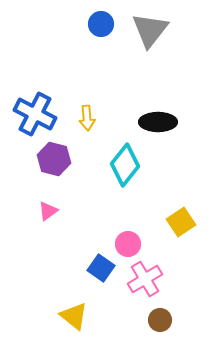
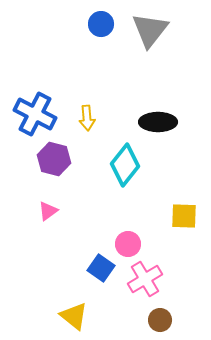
yellow square: moved 3 px right, 6 px up; rotated 36 degrees clockwise
